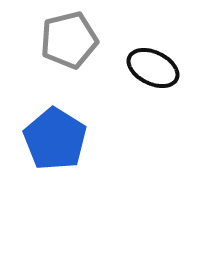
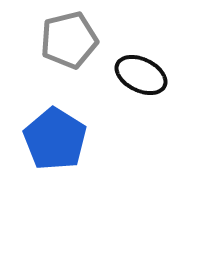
black ellipse: moved 12 px left, 7 px down
